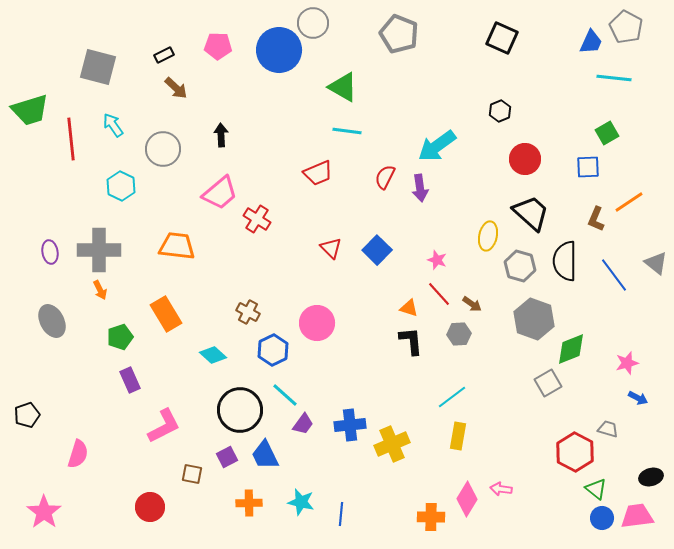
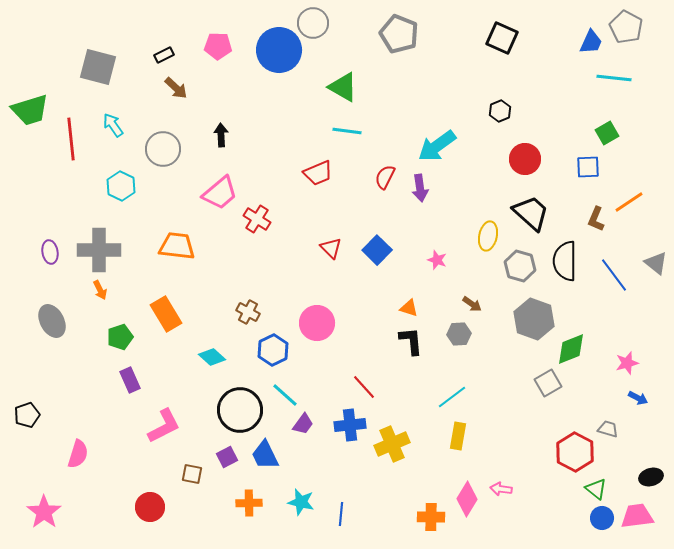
red line at (439, 294): moved 75 px left, 93 px down
cyan diamond at (213, 355): moved 1 px left, 2 px down
